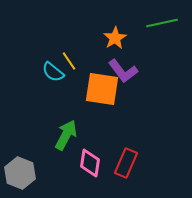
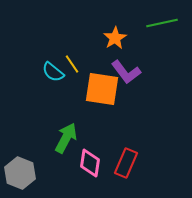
yellow line: moved 3 px right, 3 px down
purple L-shape: moved 3 px right, 1 px down
green arrow: moved 3 px down
